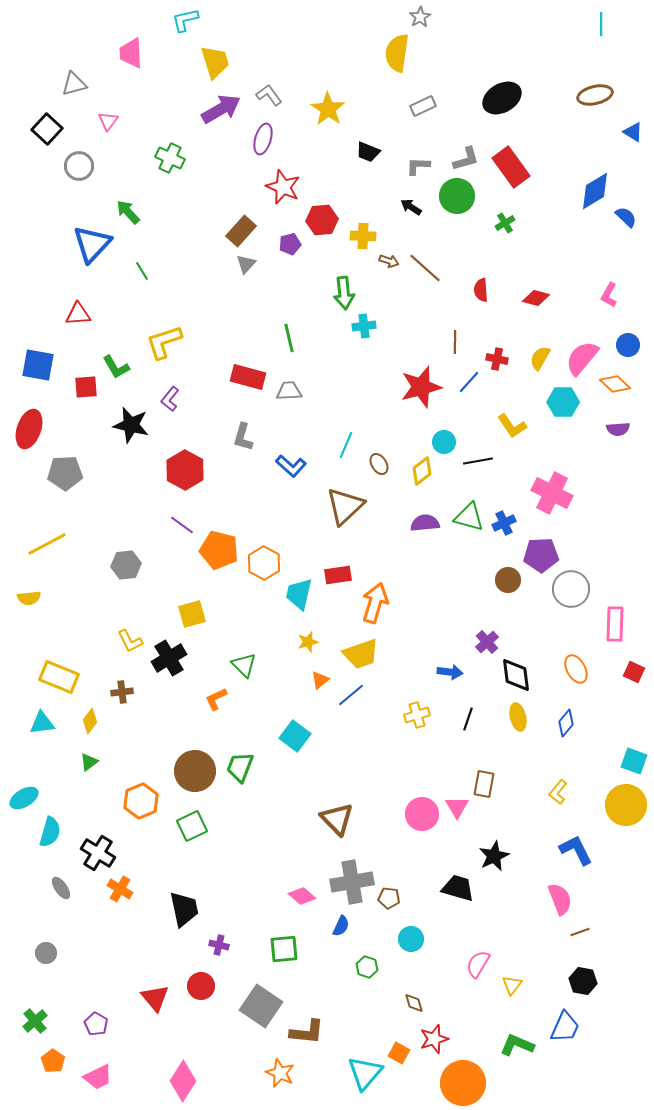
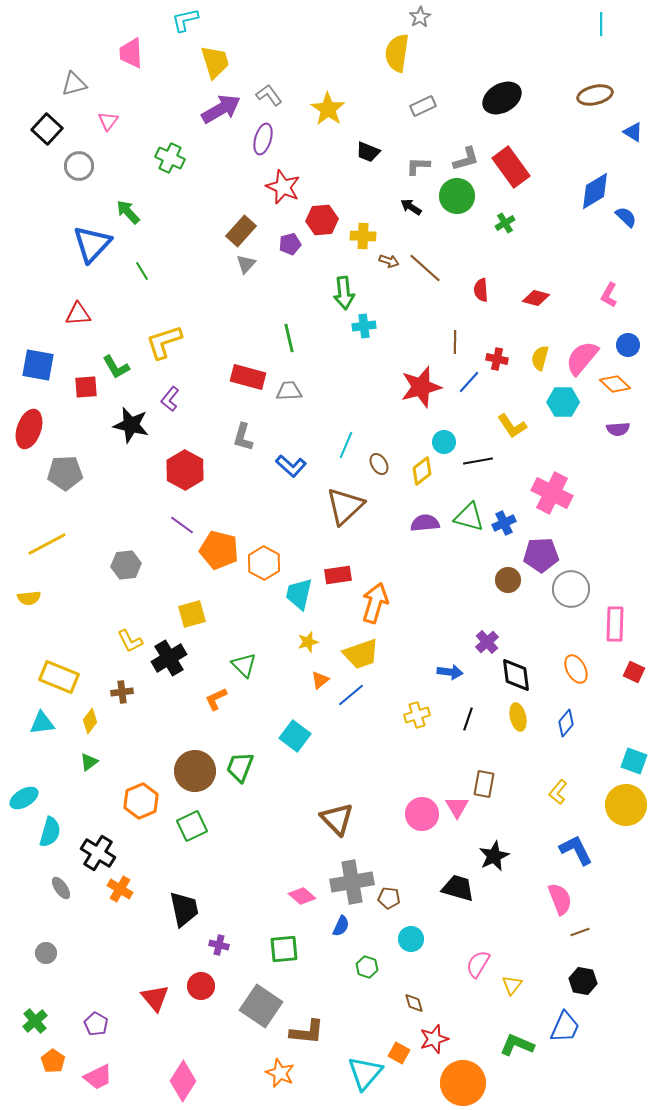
yellow semicircle at (540, 358): rotated 15 degrees counterclockwise
